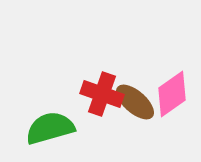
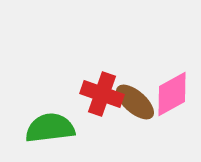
pink diamond: rotated 6 degrees clockwise
green semicircle: rotated 9 degrees clockwise
